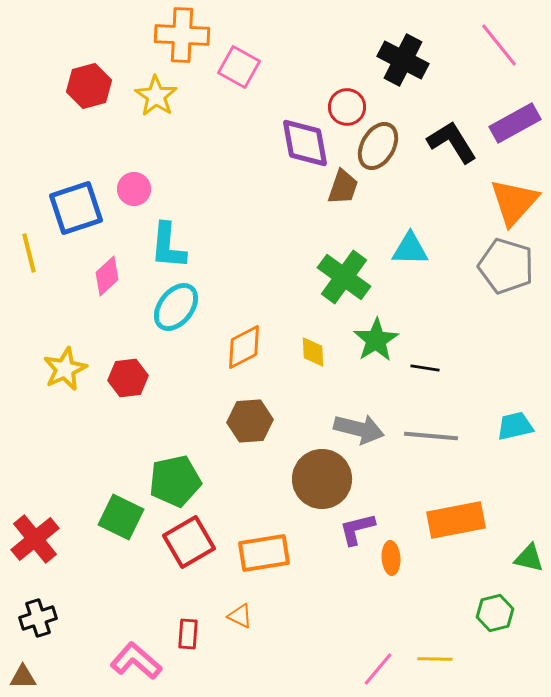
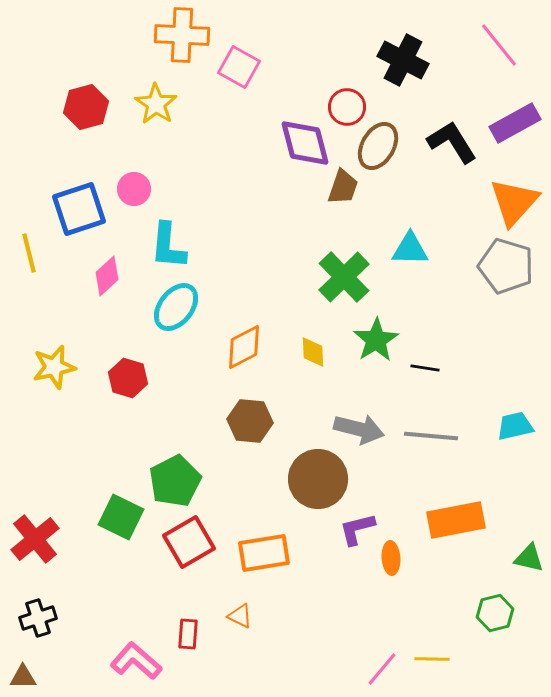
red hexagon at (89, 86): moved 3 px left, 21 px down
yellow star at (156, 96): moved 8 px down
purple diamond at (305, 143): rotated 4 degrees counterclockwise
blue square at (76, 208): moved 3 px right, 1 px down
green cross at (344, 277): rotated 10 degrees clockwise
yellow star at (65, 369): moved 11 px left, 2 px up; rotated 12 degrees clockwise
red hexagon at (128, 378): rotated 24 degrees clockwise
brown hexagon at (250, 421): rotated 9 degrees clockwise
brown circle at (322, 479): moved 4 px left
green pentagon at (175, 481): rotated 15 degrees counterclockwise
yellow line at (435, 659): moved 3 px left
pink line at (378, 669): moved 4 px right
